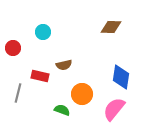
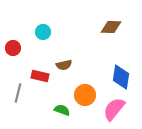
orange circle: moved 3 px right, 1 px down
